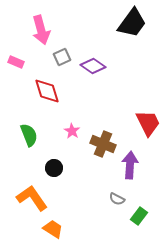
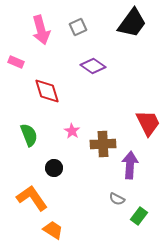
gray square: moved 16 px right, 30 px up
brown cross: rotated 25 degrees counterclockwise
orange trapezoid: moved 1 px down
